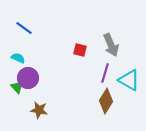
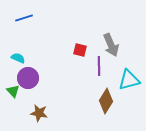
blue line: moved 10 px up; rotated 54 degrees counterclockwise
purple line: moved 6 px left, 7 px up; rotated 18 degrees counterclockwise
cyan triangle: rotated 45 degrees counterclockwise
green triangle: moved 4 px left, 4 px down
brown star: moved 3 px down
